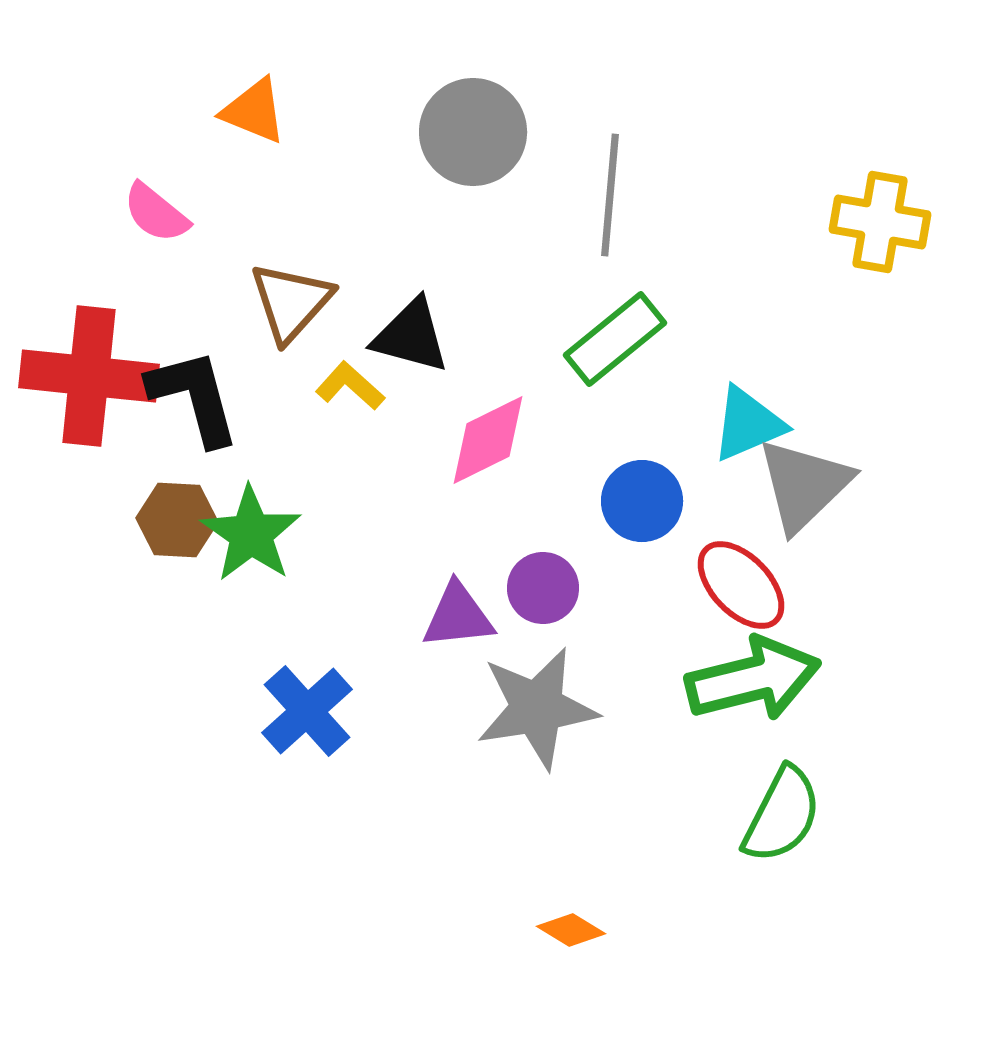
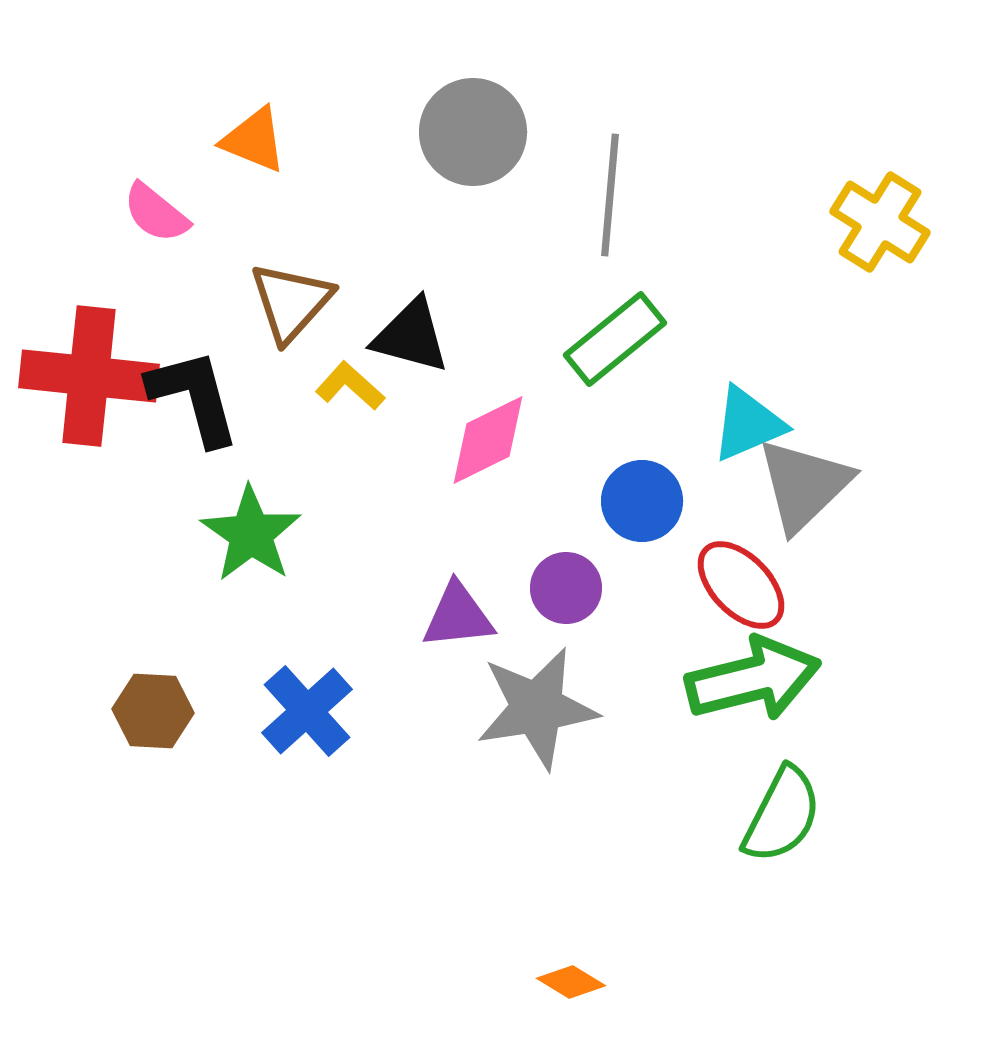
orange triangle: moved 29 px down
yellow cross: rotated 22 degrees clockwise
brown hexagon: moved 24 px left, 191 px down
purple circle: moved 23 px right
orange diamond: moved 52 px down
